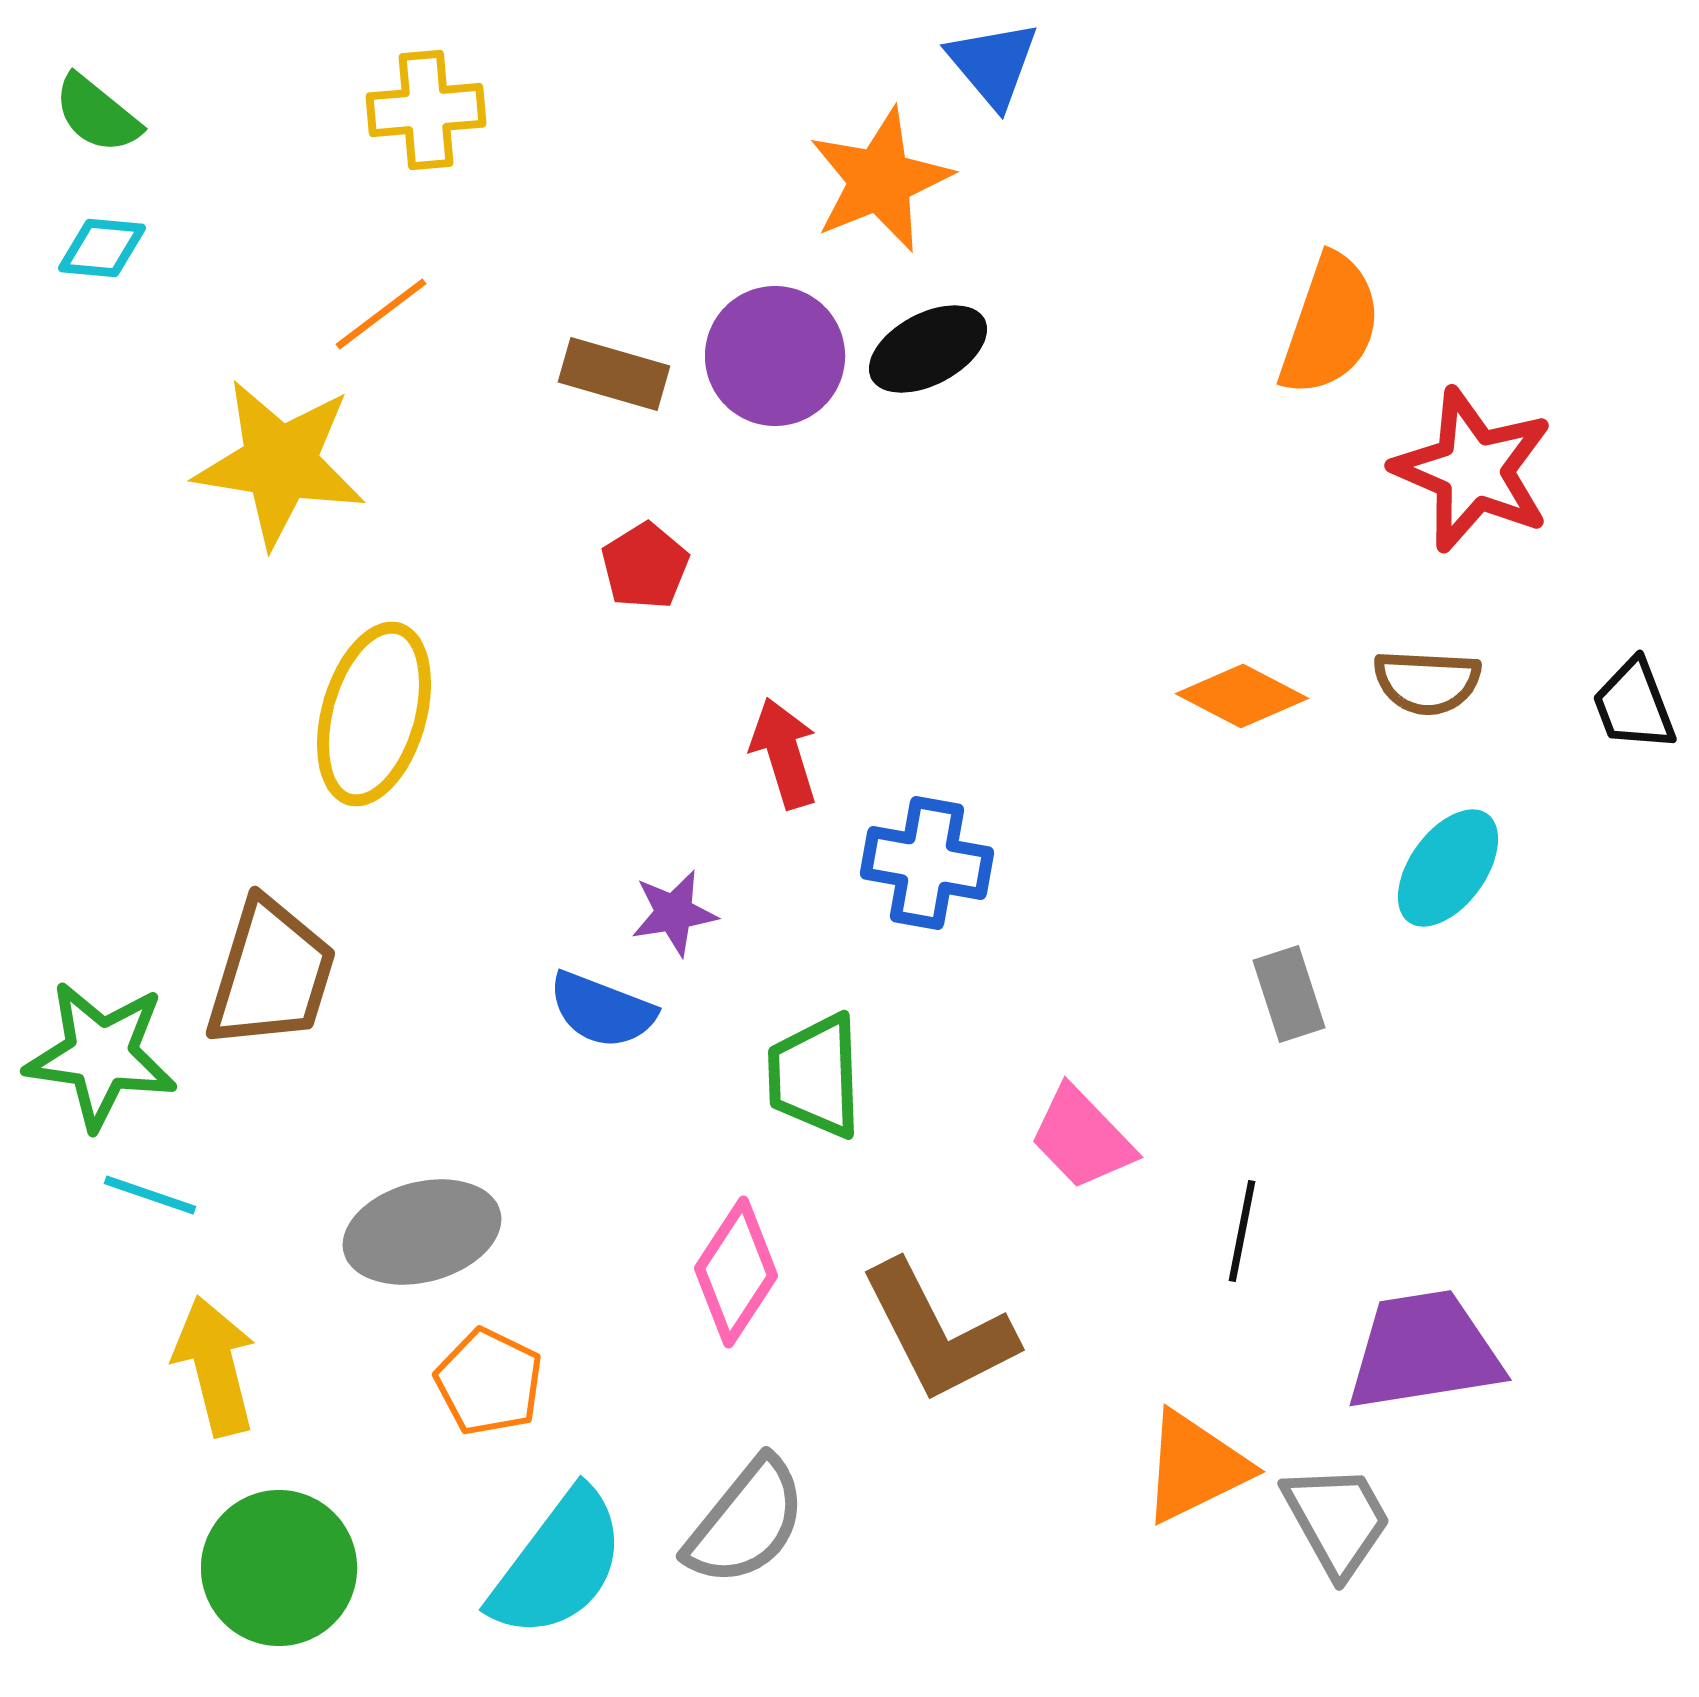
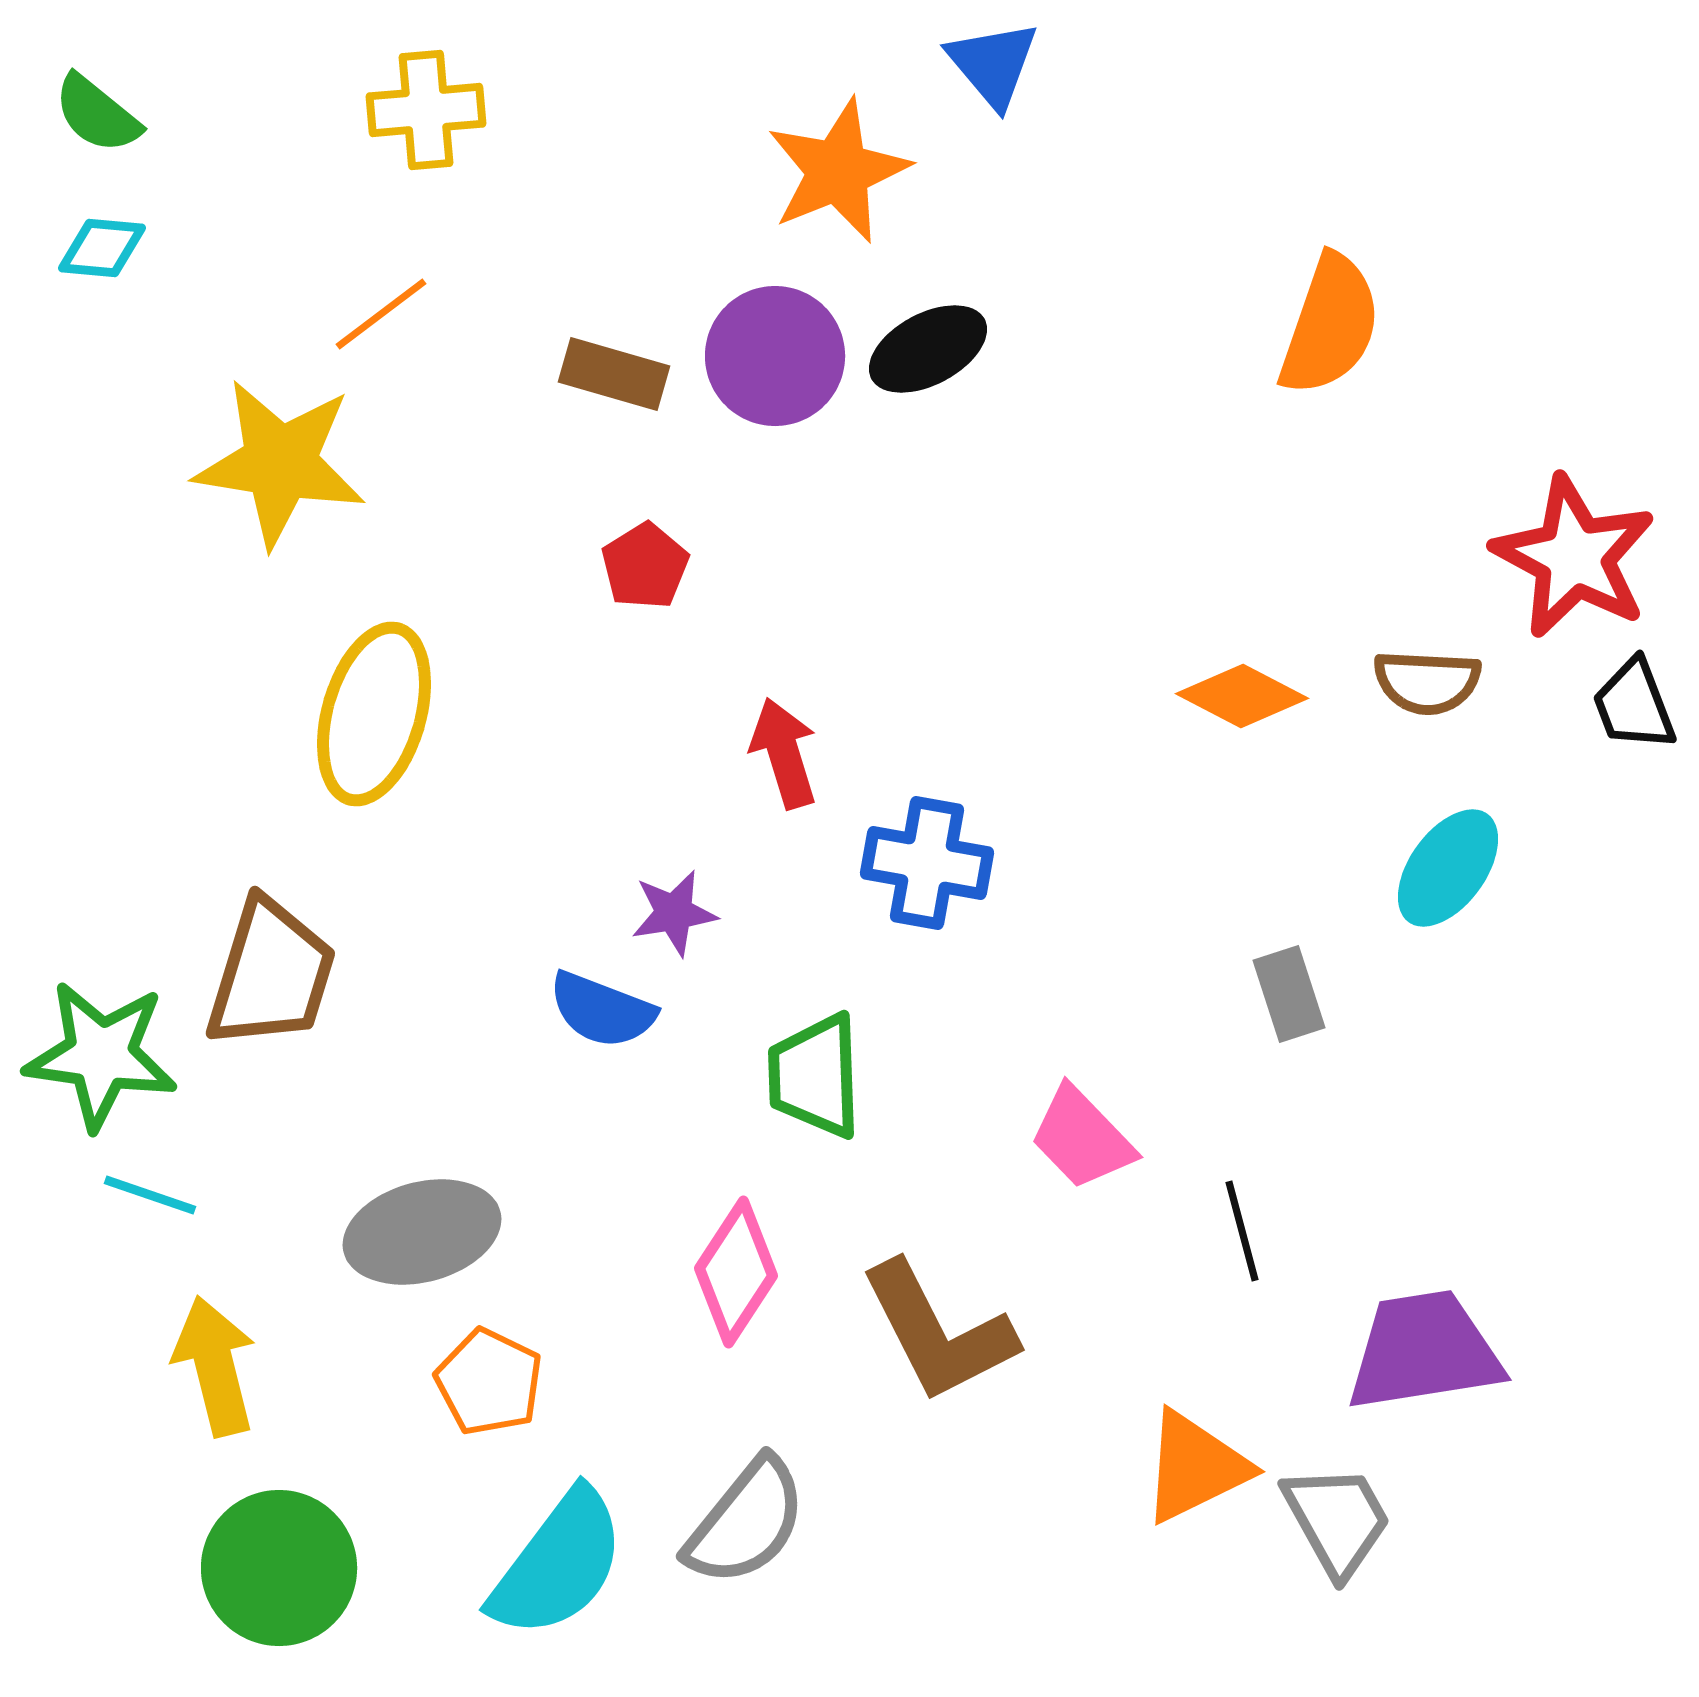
orange star: moved 42 px left, 9 px up
red star: moved 101 px right, 87 px down; rotated 5 degrees clockwise
black line: rotated 26 degrees counterclockwise
